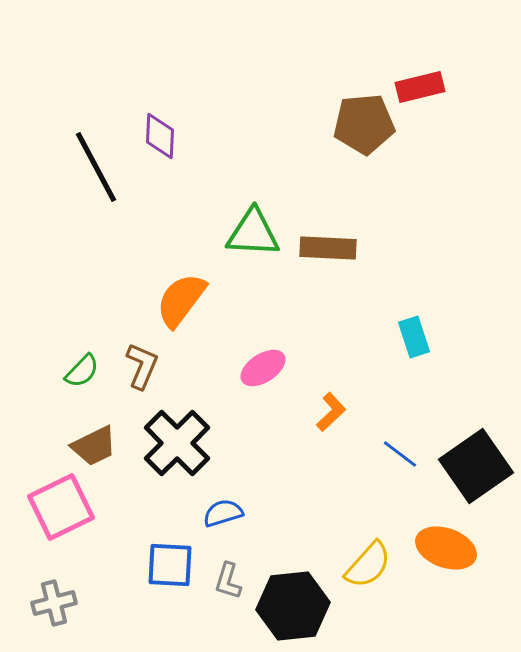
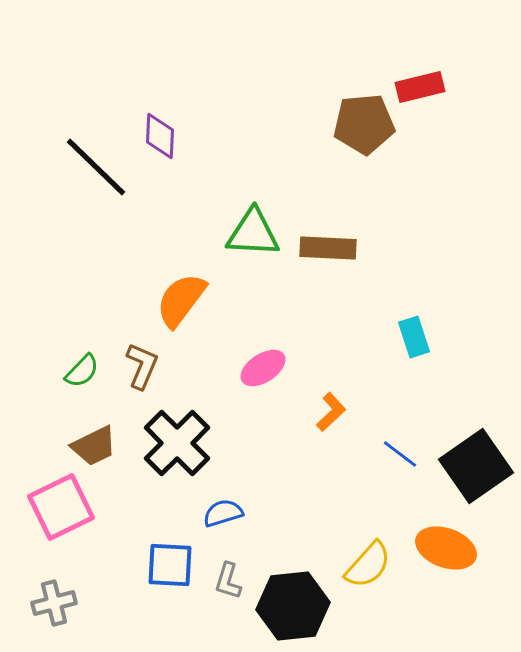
black line: rotated 18 degrees counterclockwise
